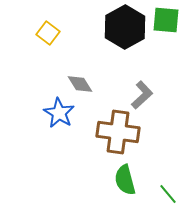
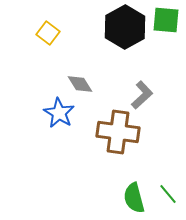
green semicircle: moved 9 px right, 18 px down
